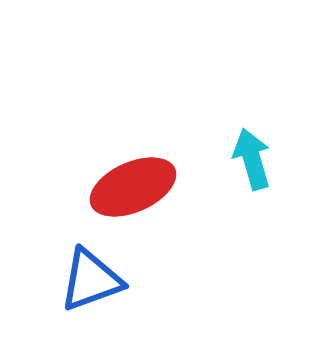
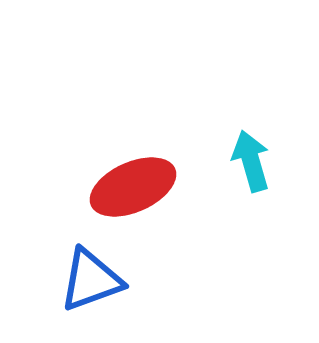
cyan arrow: moved 1 px left, 2 px down
